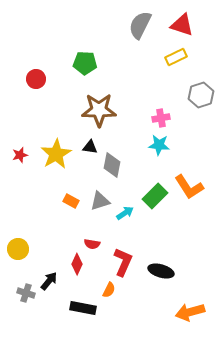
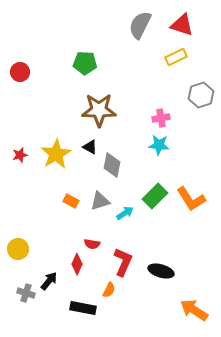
red circle: moved 16 px left, 7 px up
black triangle: rotated 21 degrees clockwise
orange L-shape: moved 2 px right, 12 px down
orange arrow: moved 4 px right, 2 px up; rotated 48 degrees clockwise
